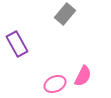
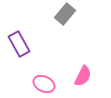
purple rectangle: moved 2 px right
pink ellipse: moved 11 px left; rotated 50 degrees clockwise
